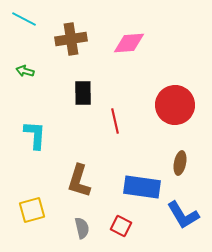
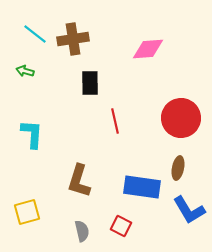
cyan line: moved 11 px right, 15 px down; rotated 10 degrees clockwise
brown cross: moved 2 px right
pink diamond: moved 19 px right, 6 px down
black rectangle: moved 7 px right, 10 px up
red circle: moved 6 px right, 13 px down
cyan L-shape: moved 3 px left, 1 px up
brown ellipse: moved 2 px left, 5 px down
yellow square: moved 5 px left, 2 px down
blue L-shape: moved 6 px right, 5 px up
gray semicircle: moved 3 px down
